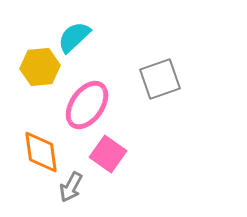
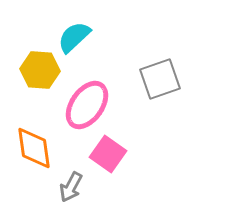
yellow hexagon: moved 3 px down; rotated 9 degrees clockwise
orange diamond: moved 7 px left, 4 px up
